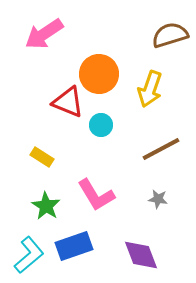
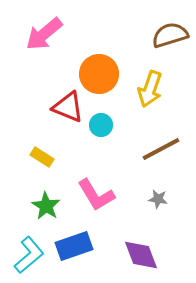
pink arrow: rotated 6 degrees counterclockwise
red triangle: moved 5 px down
